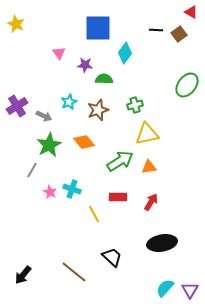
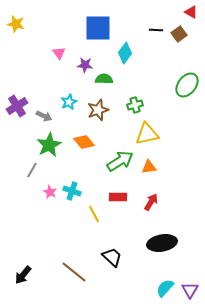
yellow star: rotated 12 degrees counterclockwise
cyan cross: moved 2 px down
